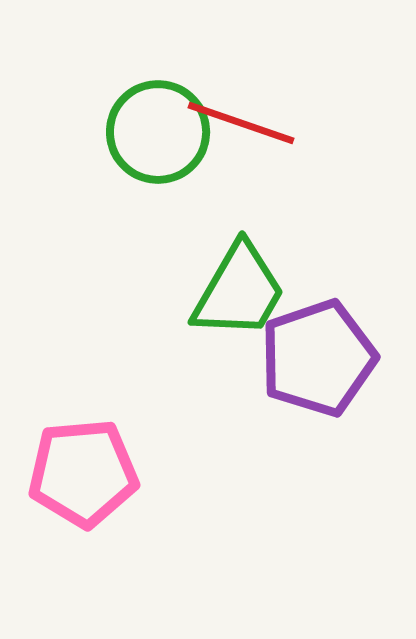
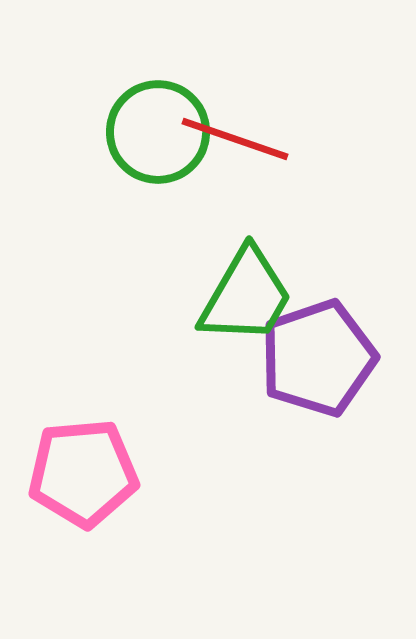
red line: moved 6 px left, 16 px down
green trapezoid: moved 7 px right, 5 px down
